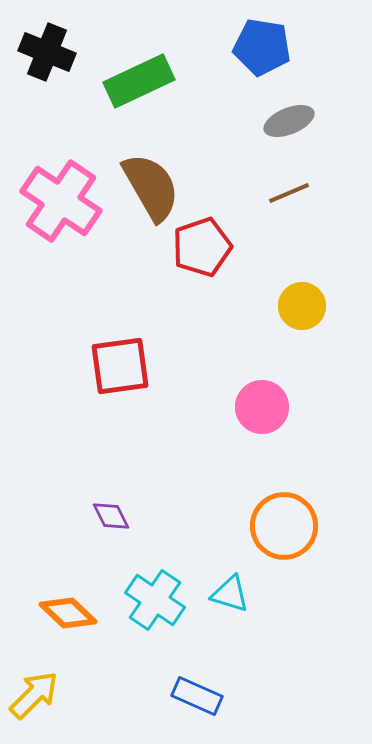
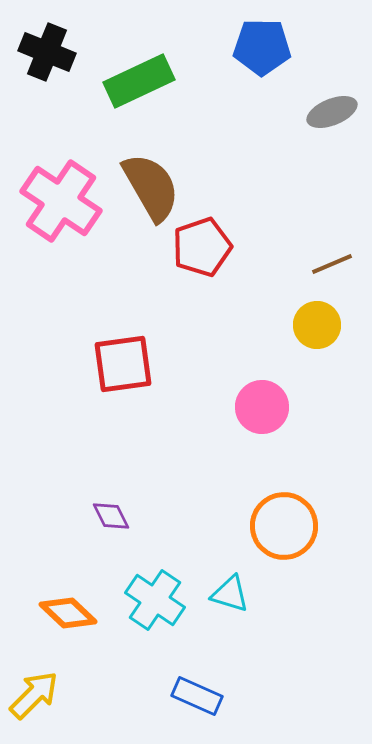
blue pentagon: rotated 8 degrees counterclockwise
gray ellipse: moved 43 px right, 9 px up
brown line: moved 43 px right, 71 px down
yellow circle: moved 15 px right, 19 px down
red square: moved 3 px right, 2 px up
